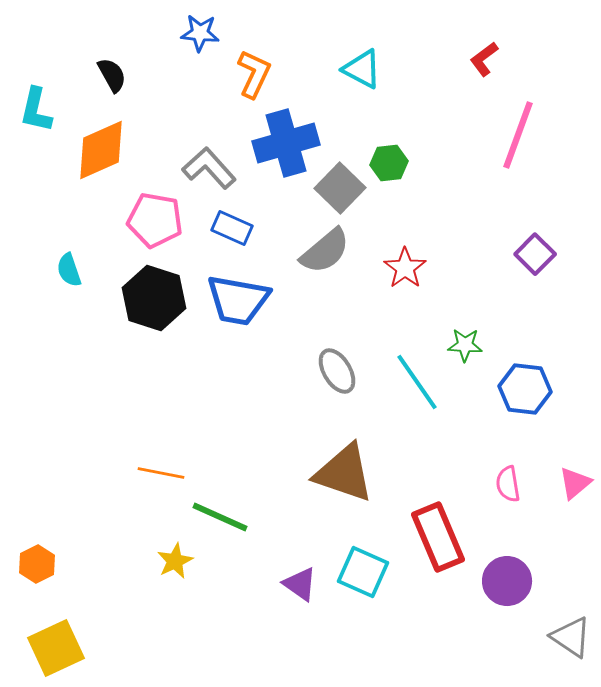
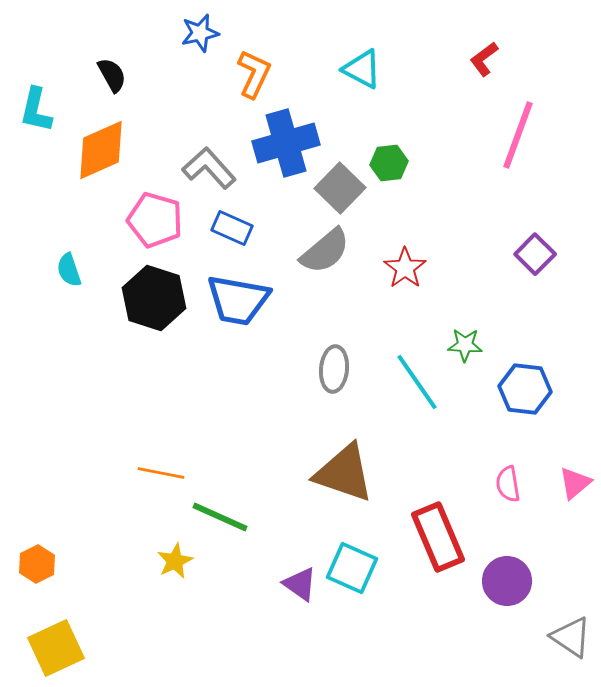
blue star: rotated 18 degrees counterclockwise
pink pentagon: rotated 6 degrees clockwise
gray ellipse: moved 3 px left, 2 px up; rotated 36 degrees clockwise
cyan square: moved 11 px left, 4 px up
